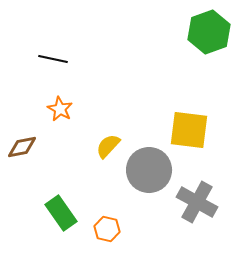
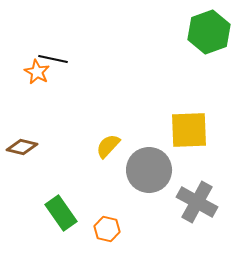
orange star: moved 23 px left, 37 px up
yellow square: rotated 9 degrees counterclockwise
brown diamond: rotated 24 degrees clockwise
